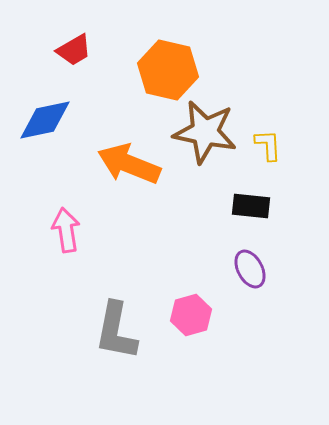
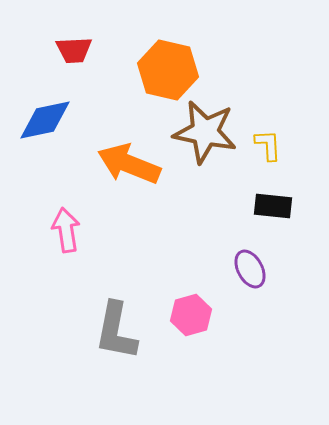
red trapezoid: rotated 27 degrees clockwise
black rectangle: moved 22 px right
